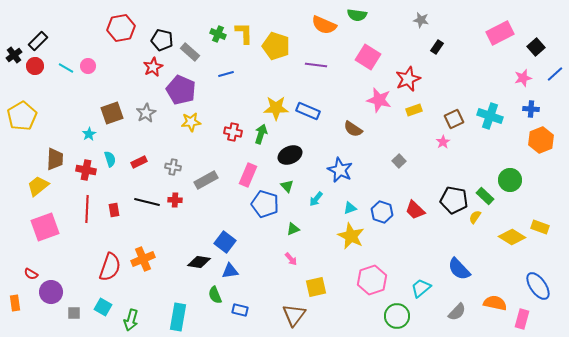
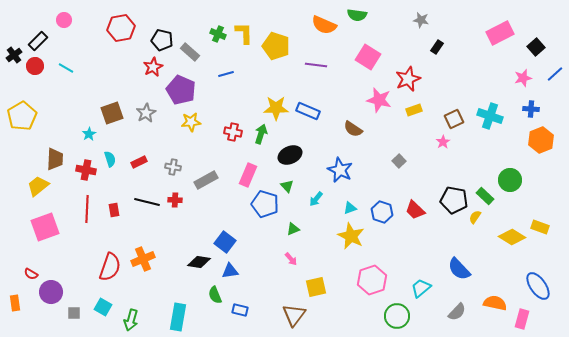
pink circle at (88, 66): moved 24 px left, 46 px up
